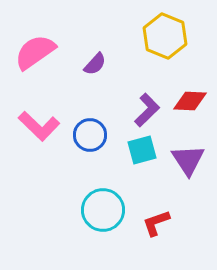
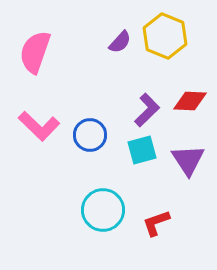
pink semicircle: rotated 36 degrees counterclockwise
purple semicircle: moved 25 px right, 22 px up
